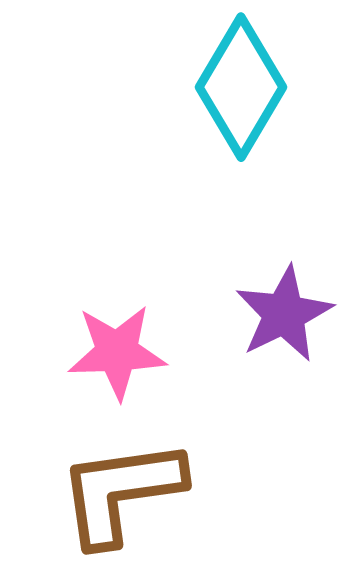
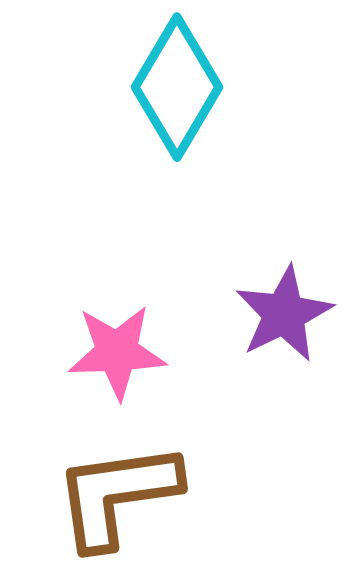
cyan diamond: moved 64 px left
brown L-shape: moved 4 px left, 3 px down
